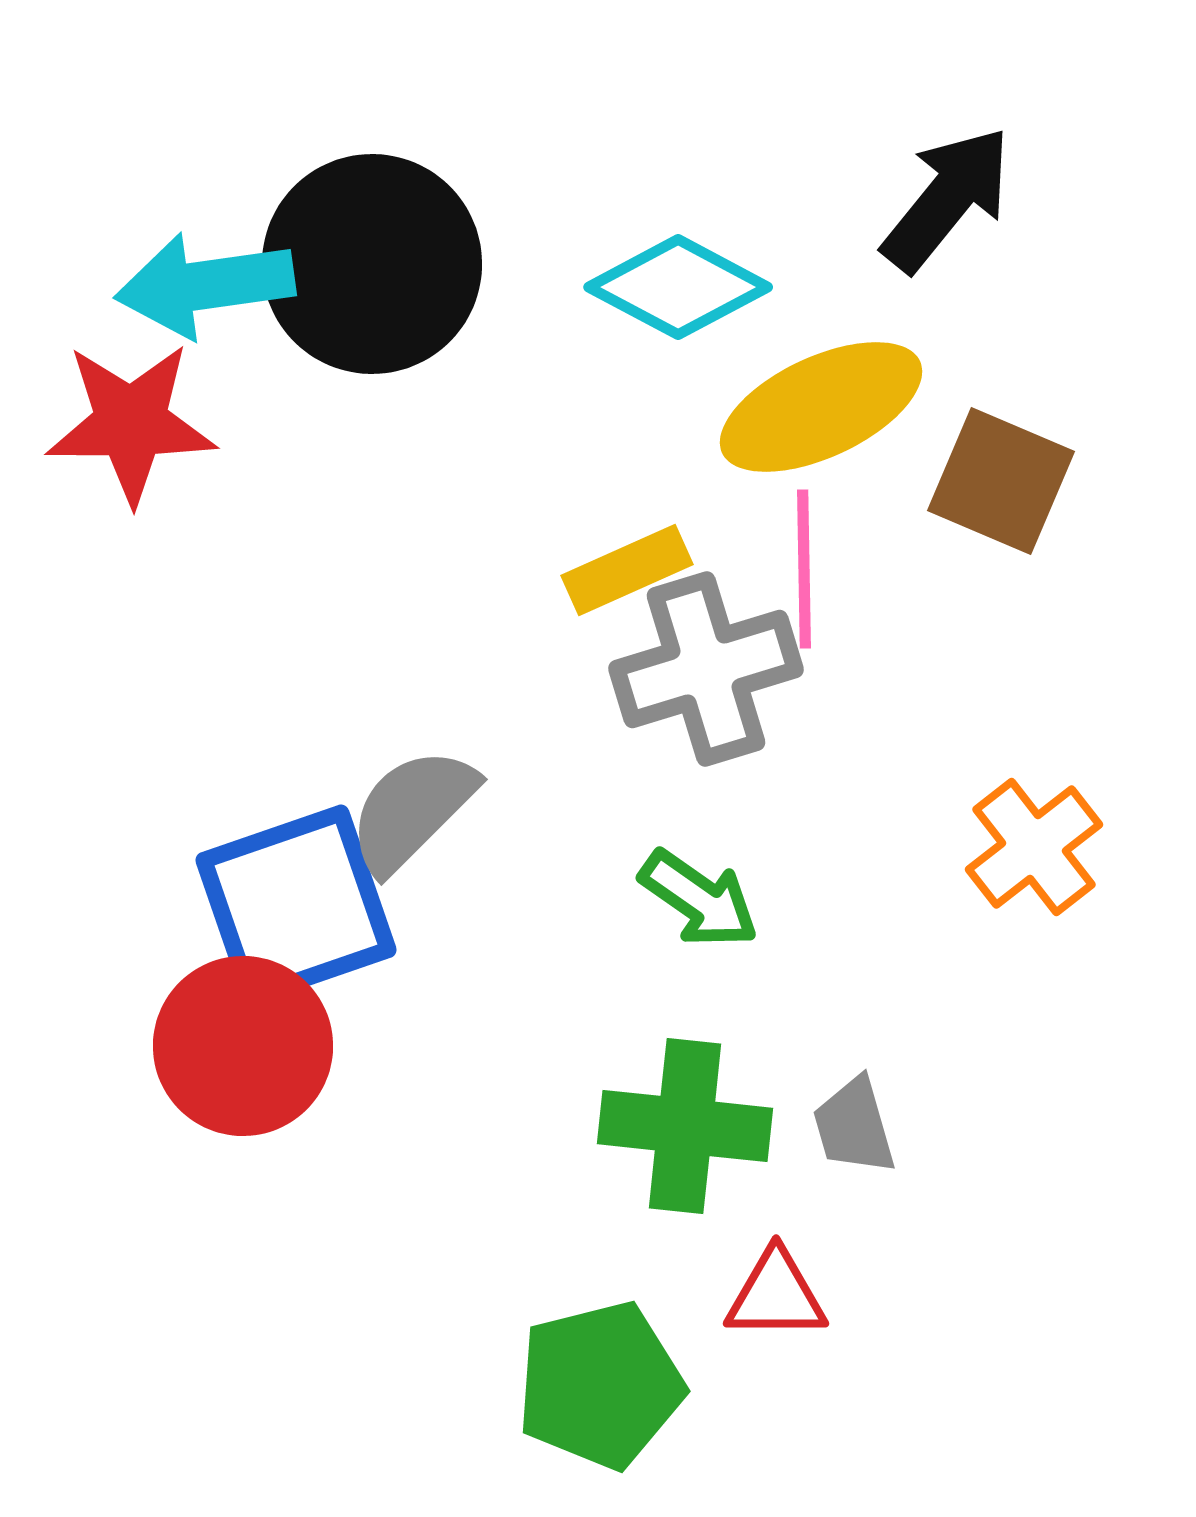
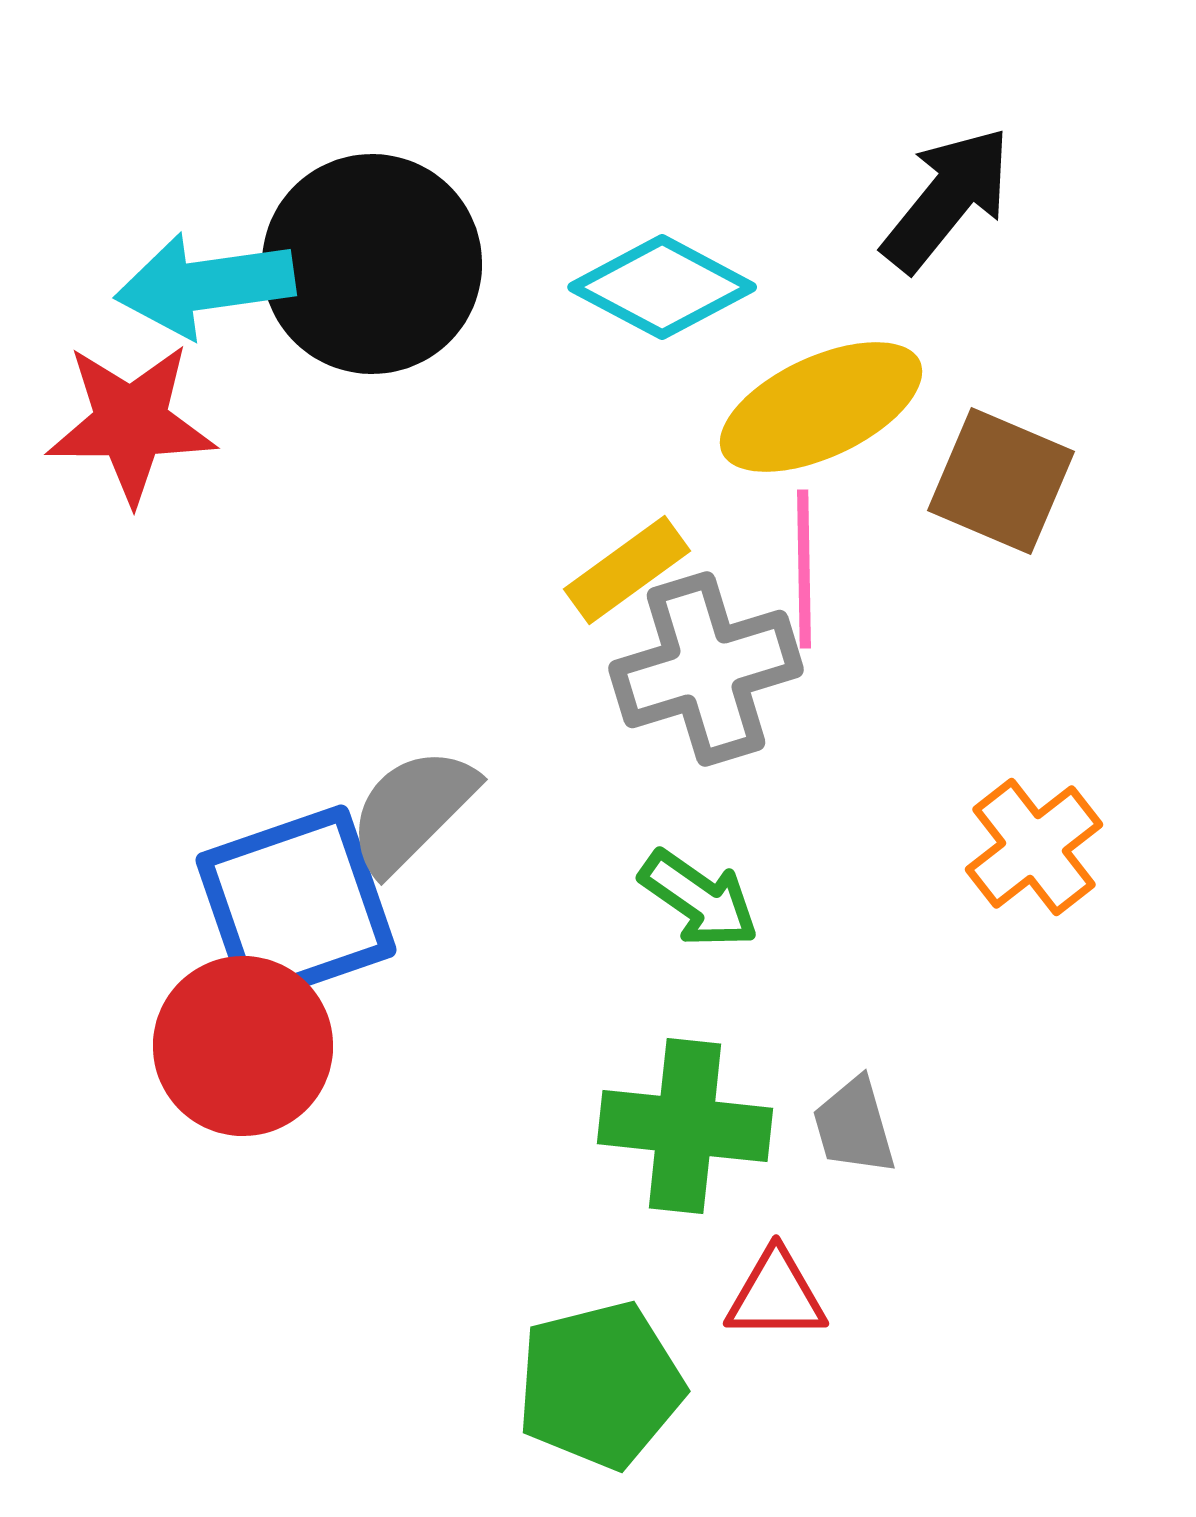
cyan diamond: moved 16 px left
yellow rectangle: rotated 12 degrees counterclockwise
